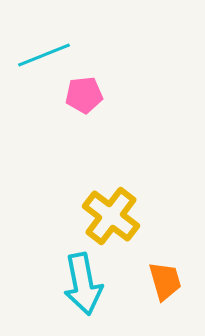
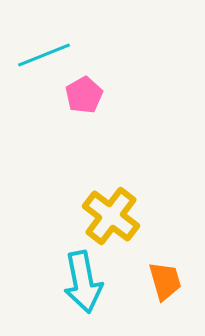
pink pentagon: rotated 24 degrees counterclockwise
cyan arrow: moved 2 px up
